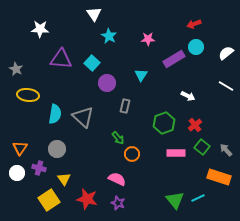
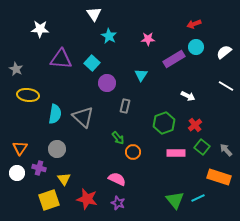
white semicircle: moved 2 px left, 1 px up
orange circle: moved 1 px right, 2 px up
yellow square: rotated 15 degrees clockwise
